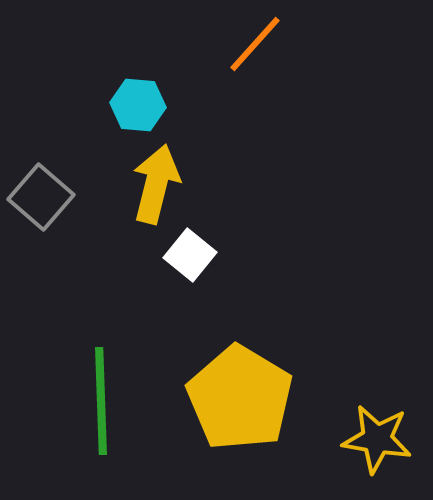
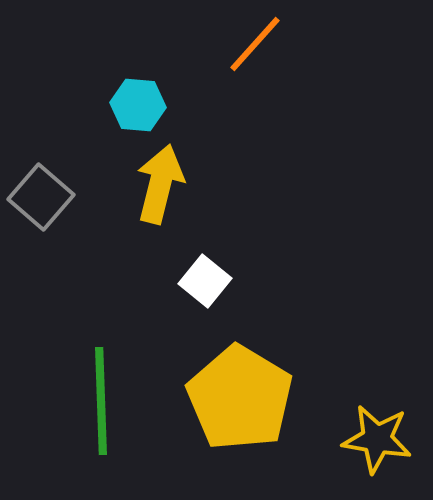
yellow arrow: moved 4 px right
white square: moved 15 px right, 26 px down
